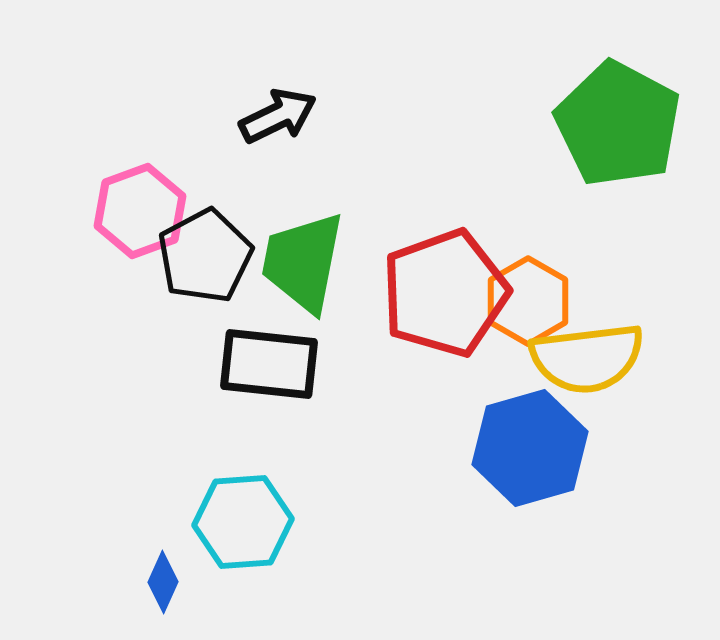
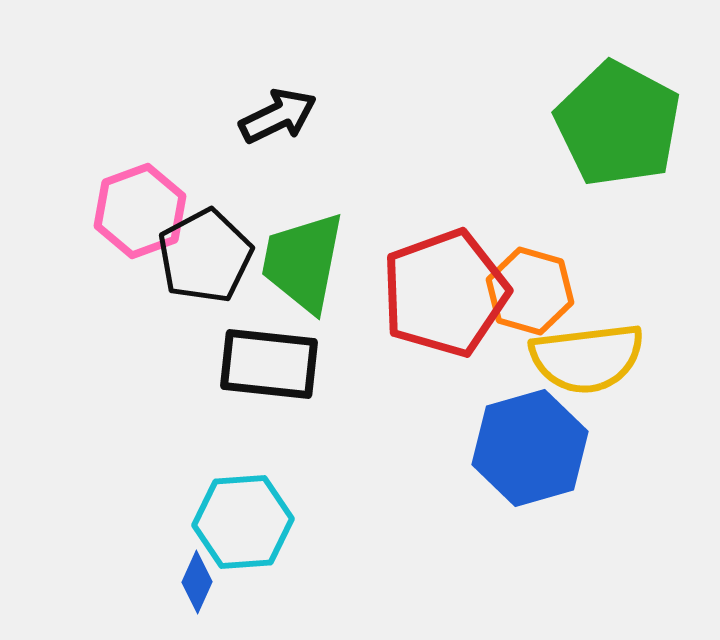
orange hexagon: moved 2 px right, 10 px up; rotated 14 degrees counterclockwise
blue diamond: moved 34 px right
